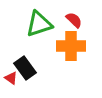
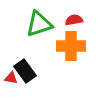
red semicircle: rotated 54 degrees counterclockwise
black rectangle: moved 3 px down
red triangle: rotated 24 degrees counterclockwise
